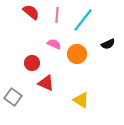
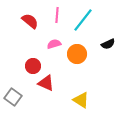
red semicircle: moved 1 px left, 9 px down
pink semicircle: rotated 40 degrees counterclockwise
red circle: moved 1 px right, 3 px down
